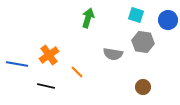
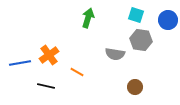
gray hexagon: moved 2 px left, 2 px up
gray semicircle: moved 2 px right
blue line: moved 3 px right, 1 px up; rotated 20 degrees counterclockwise
orange line: rotated 16 degrees counterclockwise
brown circle: moved 8 px left
